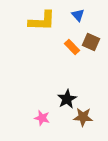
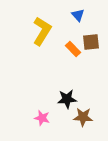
yellow L-shape: moved 10 px down; rotated 60 degrees counterclockwise
brown square: rotated 30 degrees counterclockwise
orange rectangle: moved 1 px right, 2 px down
black star: rotated 24 degrees clockwise
